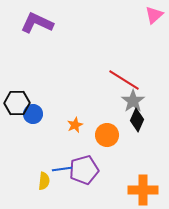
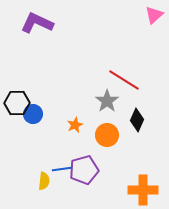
gray star: moved 26 px left
